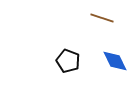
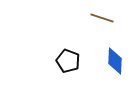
blue diamond: rotated 28 degrees clockwise
